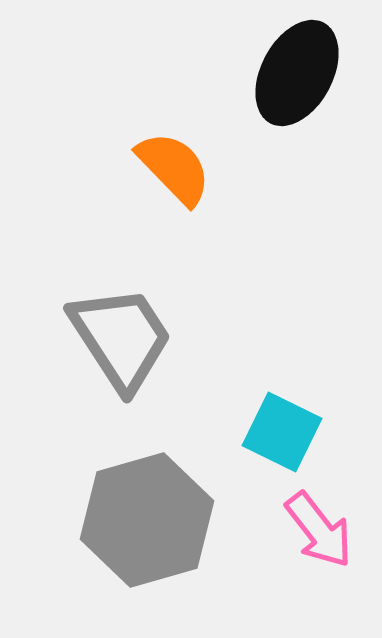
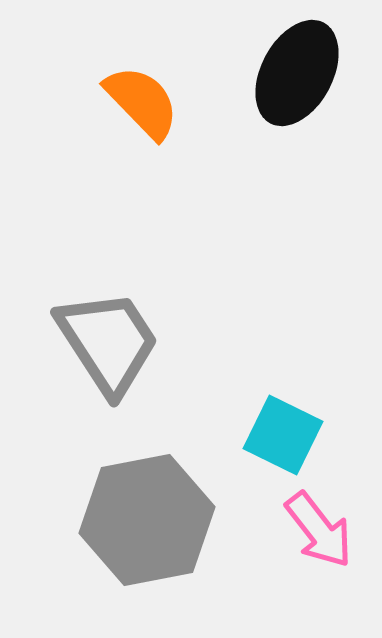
orange semicircle: moved 32 px left, 66 px up
gray trapezoid: moved 13 px left, 4 px down
cyan square: moved 1 px right, 3 px down
gray hexagon: rotated 5 degrees clockwise
